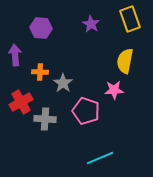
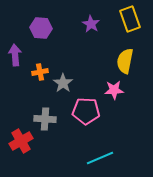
orange cross: rotated 14 degrees counterclockwise
red cross: moved 39 px down
pink pentagon: rotated 16 degrees counterclockwise
